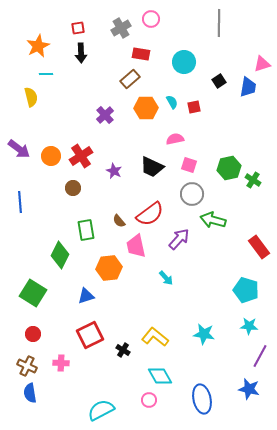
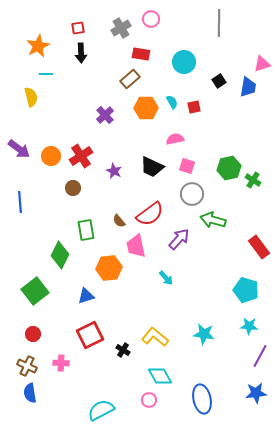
pink square at (189, 165): moved 2 px left, 1 px down
green square at (33, 293): moved 2 px right, 2 px up; rotated 20 degrees clockwise
blue star at (249, 389): moved 7 px right, 4 px down; rotated 20 degrees counterclockwise
